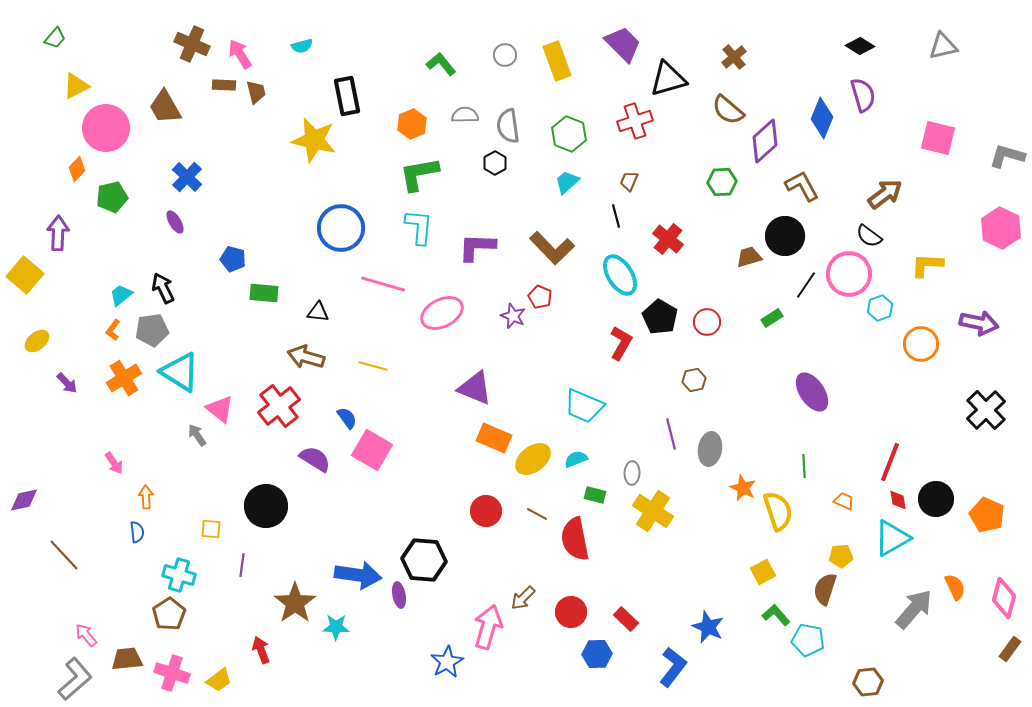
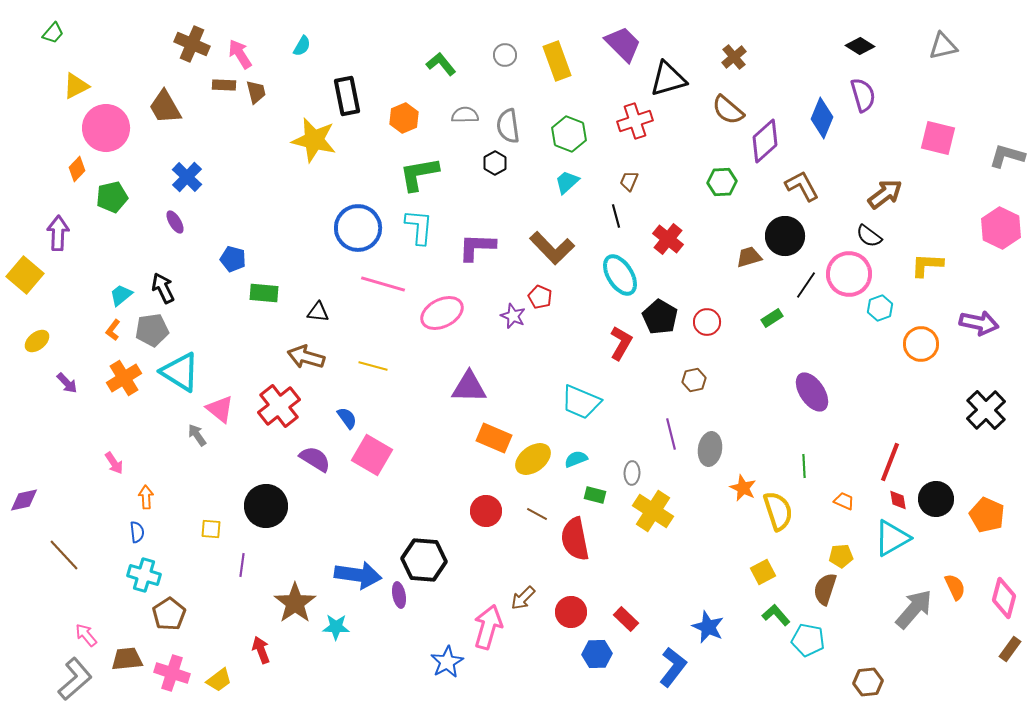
green trapezoid at (55, 38): moved 2 px left, 5 px up
cyan semicircle at (302, 46): rotated 45 degrees counterclockwise
orange hexagon at (412, 124): moved 8 px left, 6 px up
blue circle at (341, 228): moved 17 px right
purple triangle at (475, 388): moved 6 px left, 1 px up; rotated 21 degrees counterclockwise
cyan trapezoid at (584, 406): moved 3 px left, 4 px up
pink square at (372, 450): moved 5 px down
cyan cross at (179, 575): moved 35 px left
